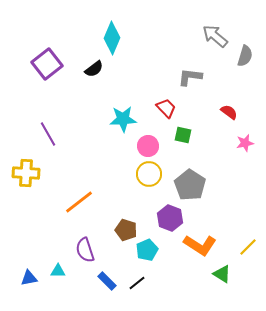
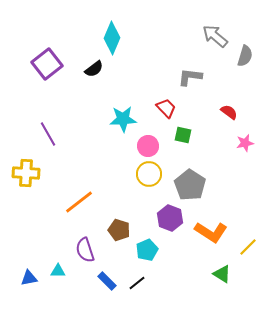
brown pentagon: moved 7 px left
orange L-shape: moved 11 px right, 13 px up
